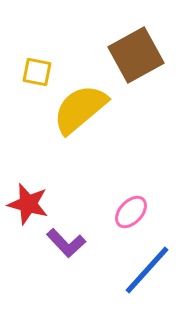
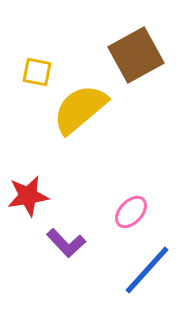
red star: moved 8 px up; rotated 24 degrees counterclockwise
